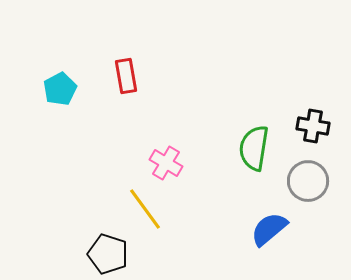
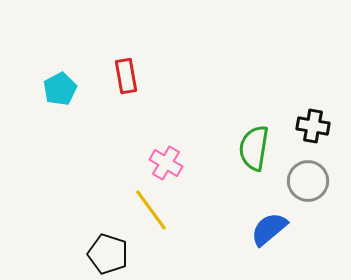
yellow line: moved 6 px right, 1 px down
